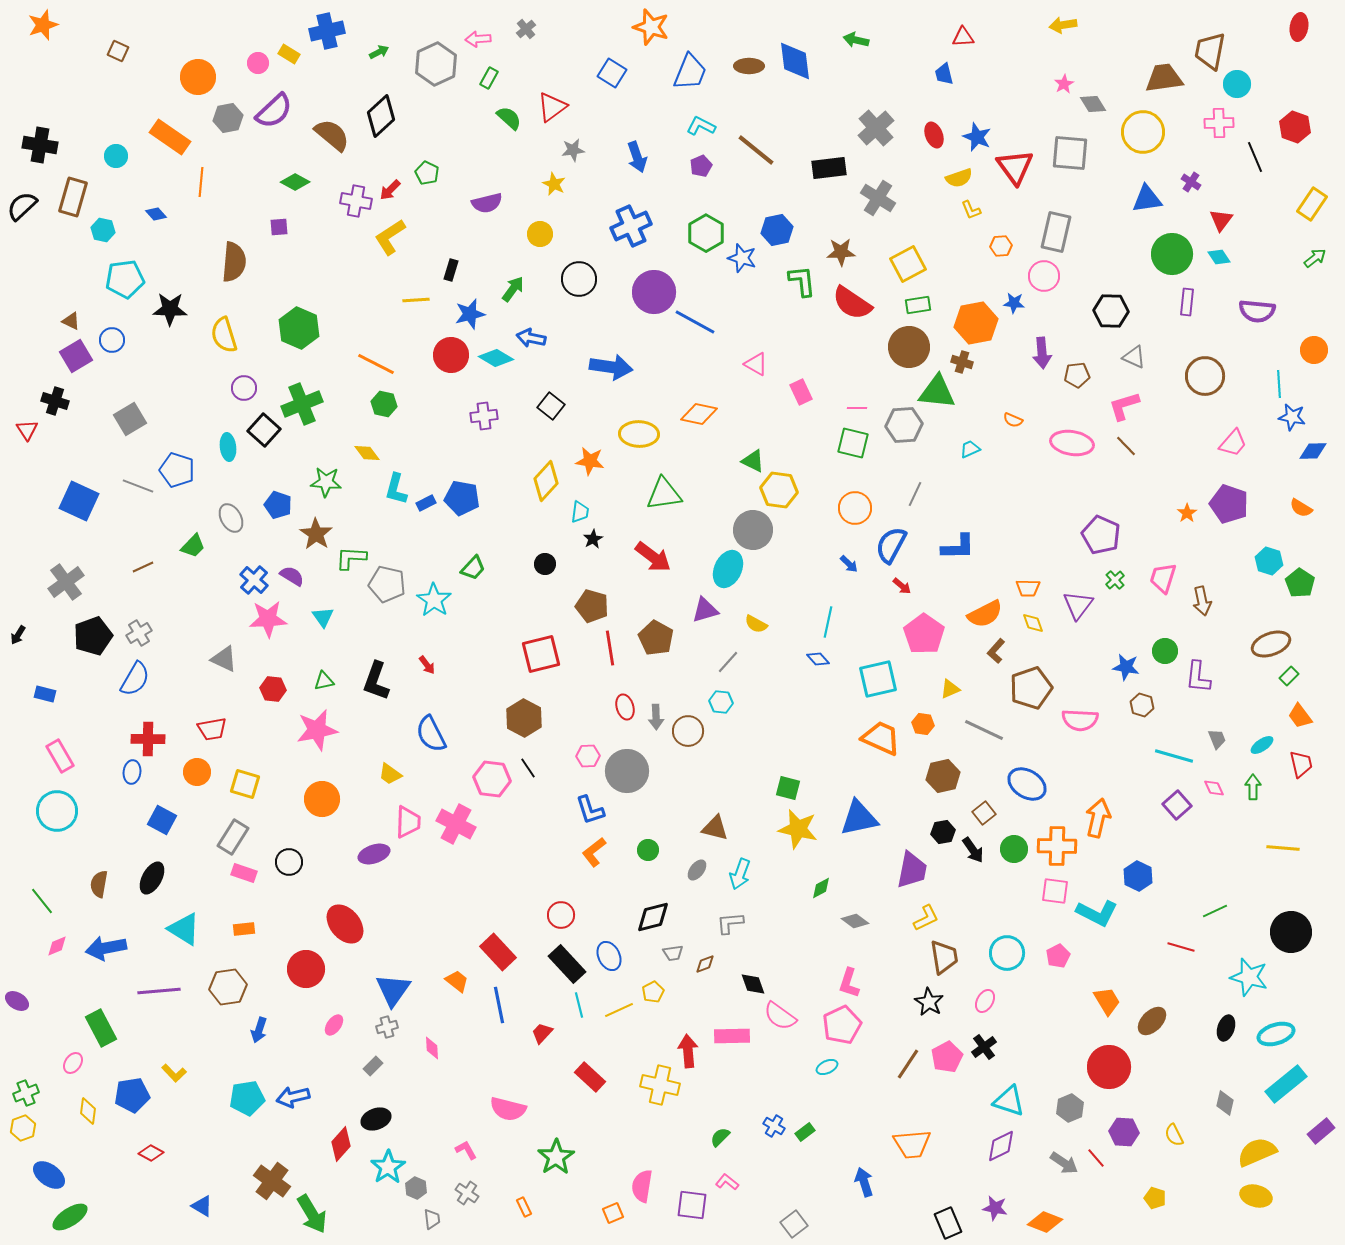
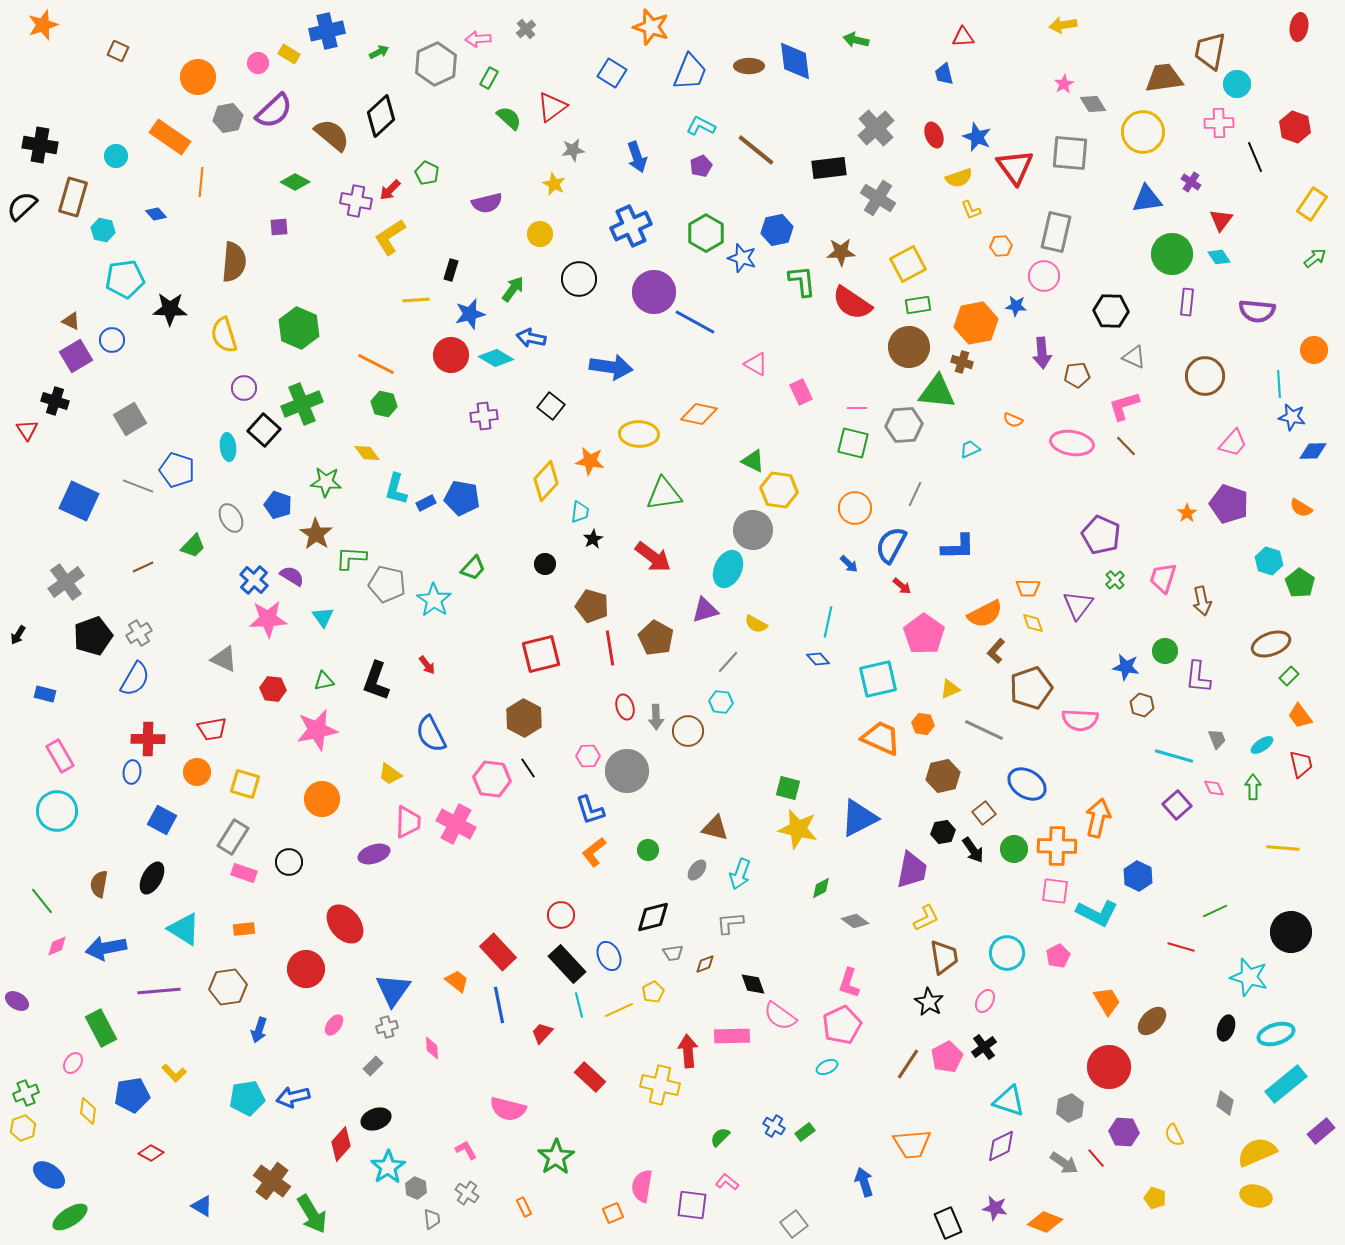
blue star at (1014, 303): moved 2 px right, 3 px down
blue triangle at (859, 818): rotated 15 degrees counterclockwise
